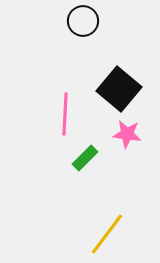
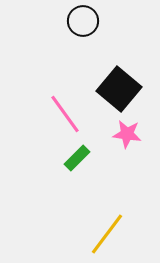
pink line: rotated 39 degrees counterclockwise
green rectangle: moved 8 px left
